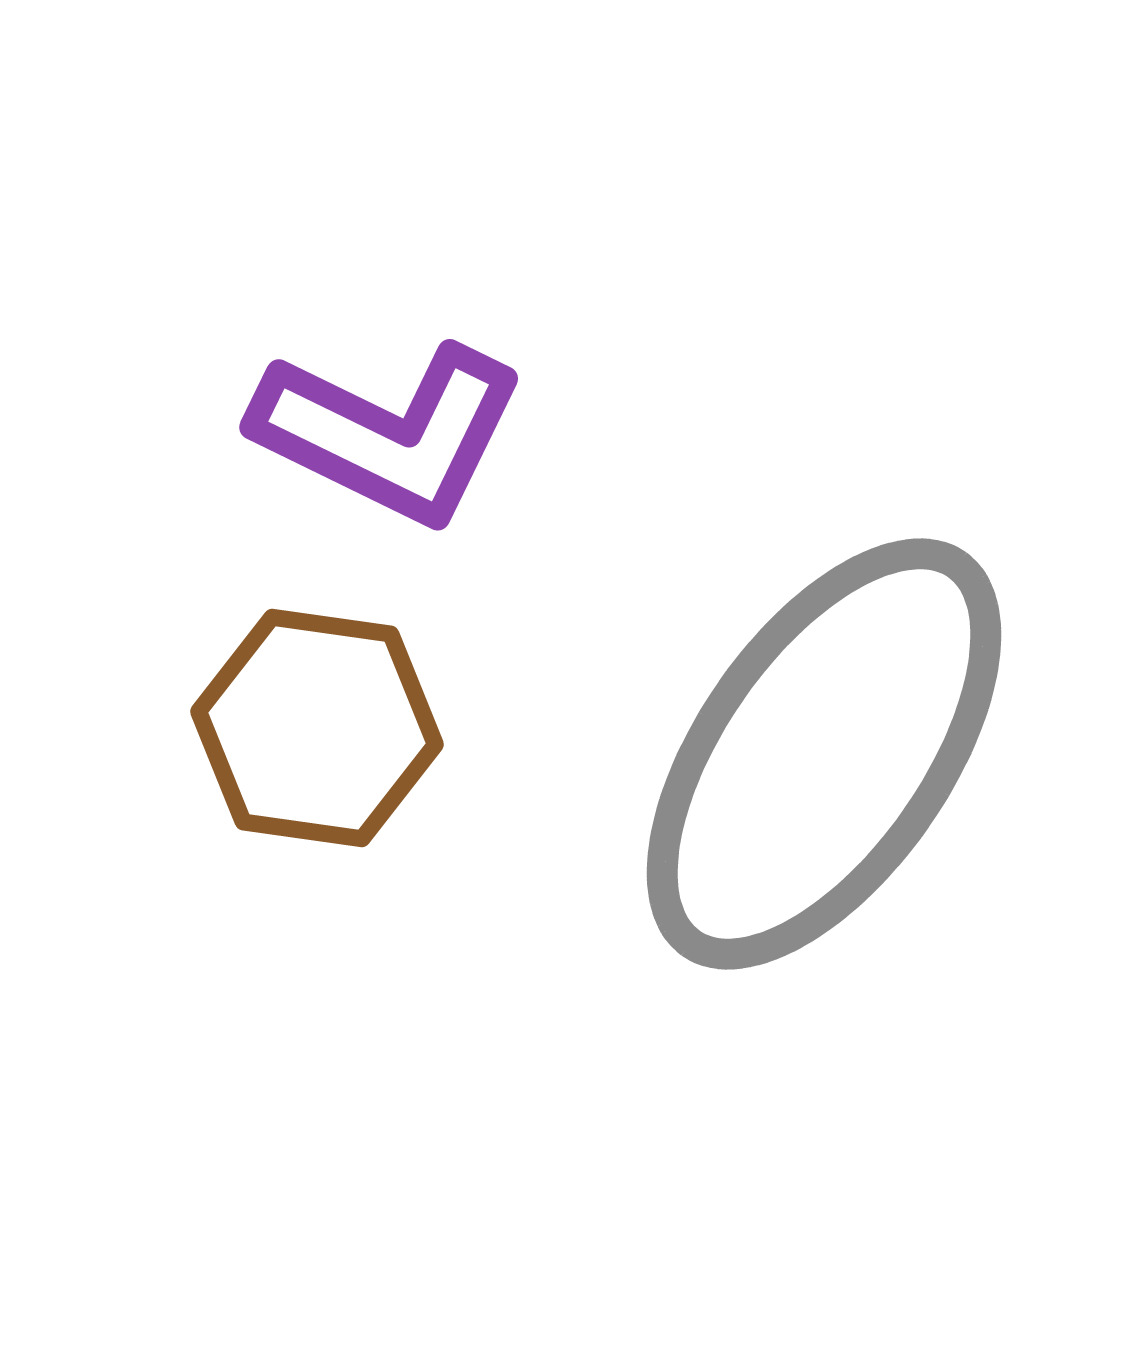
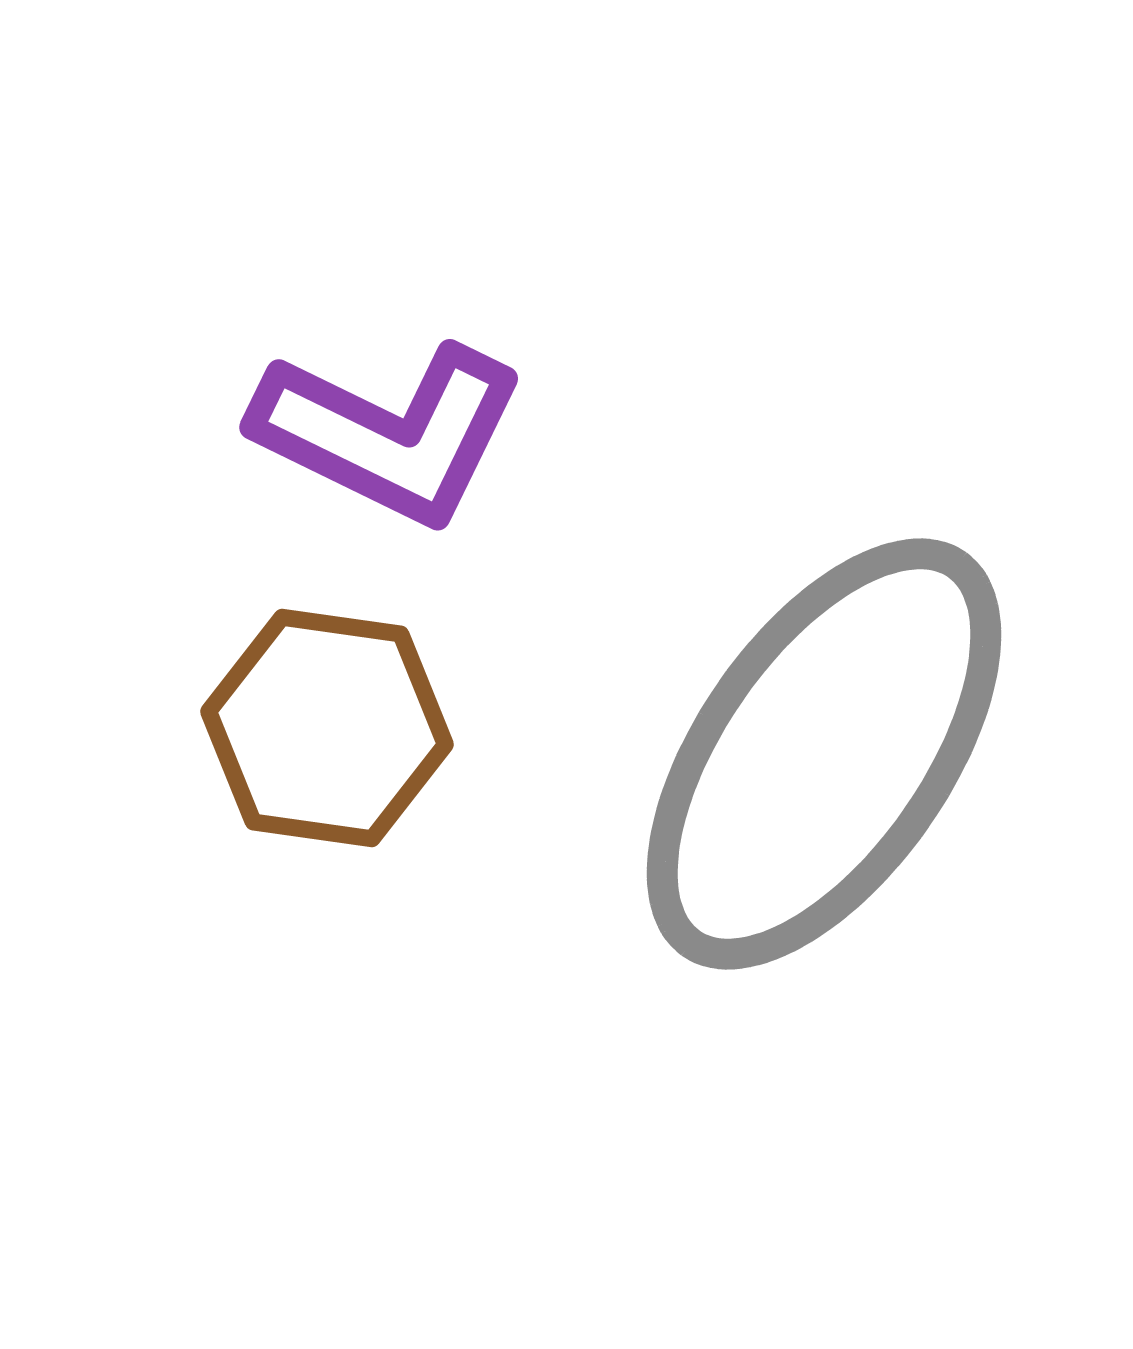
brown hexagon: moved 10 px right
